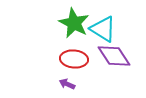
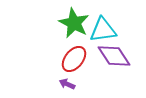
cyan triangle: moved 1 px down; rotated 40 degrees counterclockwise
red ellipse: rotated 56 degrees counterclockwise
